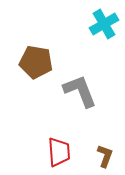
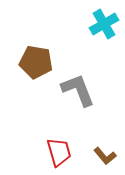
gray L-shape: moved 2 px left, 1 px up
red trapezoid: rotated 12 degrees counterclockwise
brown L-shape: rotated 120 degrees clockwise
